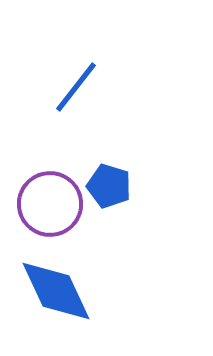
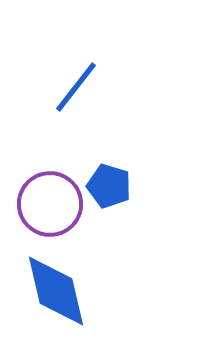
blue diamond: rotated 12 degrees clockwise
